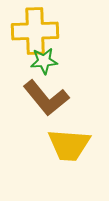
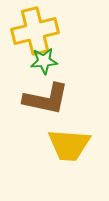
yellow cross: rotated 12 degrees counterclockwise
brown L-shape: moved 1 px down; rotated 39 degrees counterclockwise
